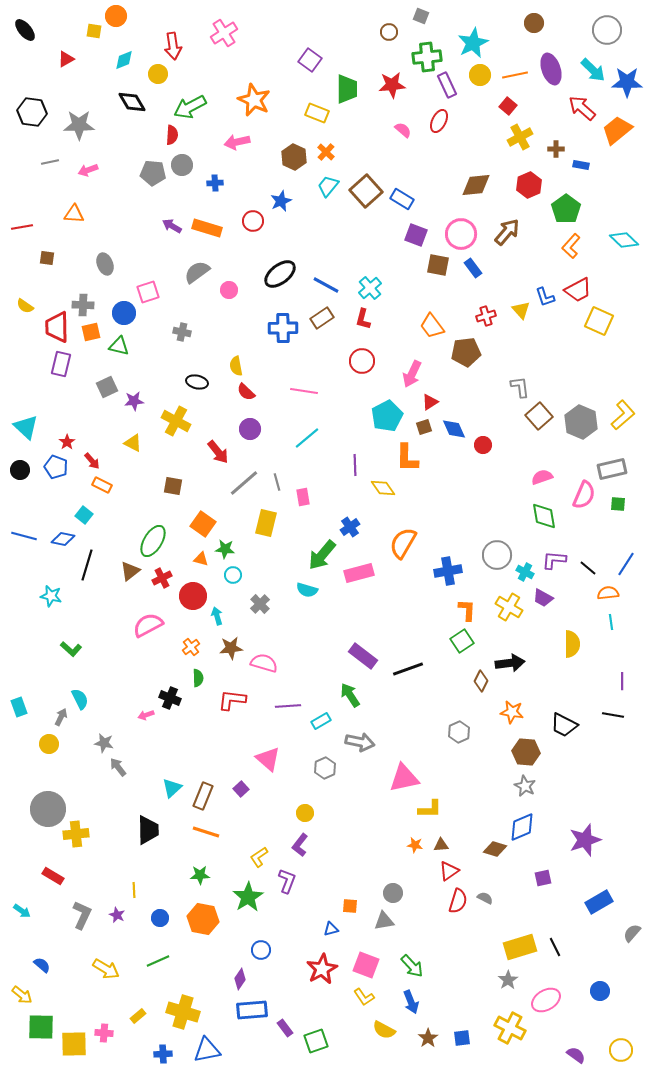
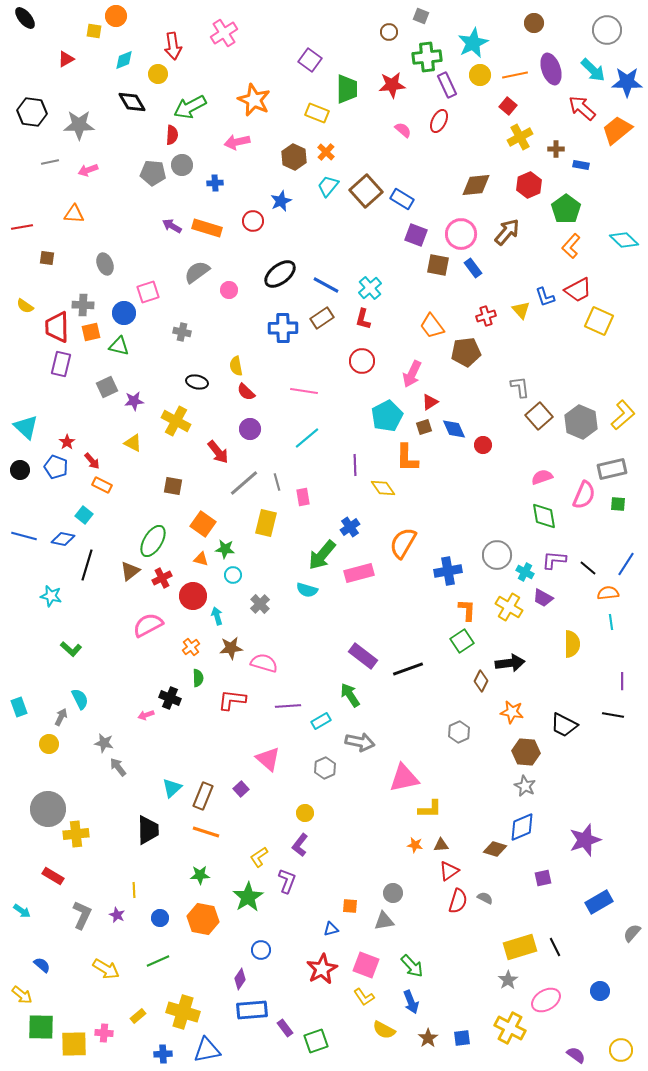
black ellipse at (25, 30): moved 12 px up
